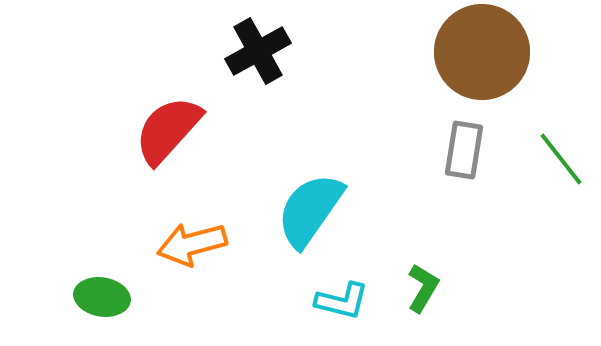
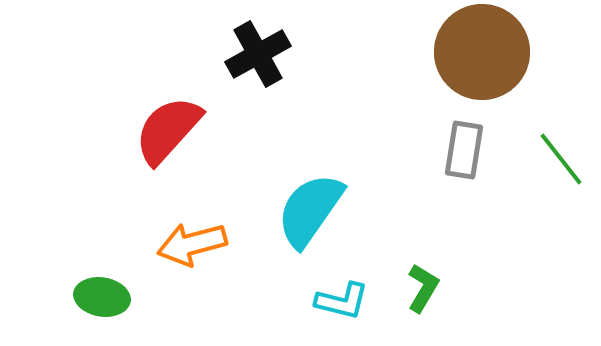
black cross: moved 3 px down
